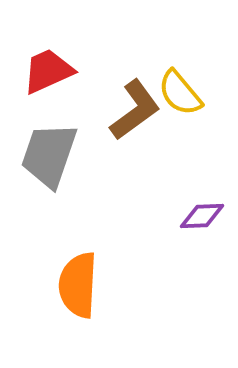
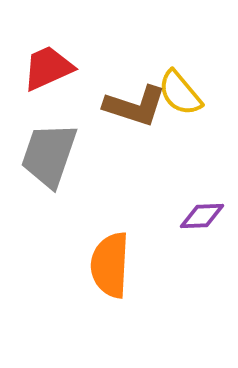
red trapezoid: moved 3 px up
brown L-shape: moved 4 px up; rotated 54 degrees clockwise
orange semicircle: moved 32 px right, 20 px up
